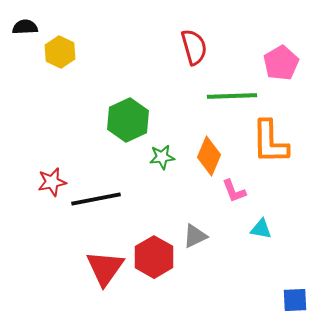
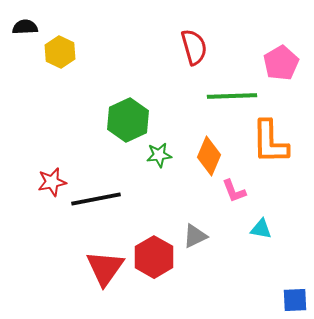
green star: moved 3 px left, 2 px up
